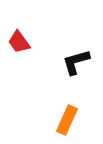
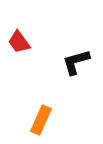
orange rectangle: moved 26 px left
